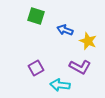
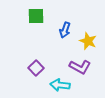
green square: rotated 18 degrees counterclockwise
blue arrow: rotated 91 degrees counterclockwise
purple square: rotated 14 degrees counterclockwise
